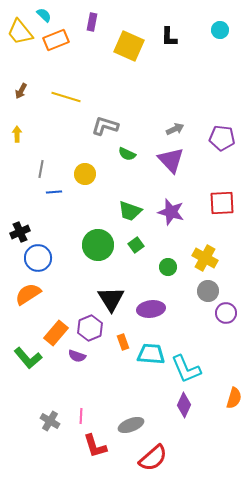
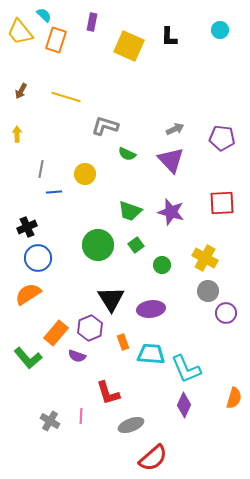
orange rectangle at (56, 40): rotated 50 degrees counterclockwise
black cross at (20, 232): moved 7 px right, 5 px up
green circle at (168, 267): moved 6 px left, 2 px up
red L-shape at (95, 446): moved 13 px right, 53 px up
